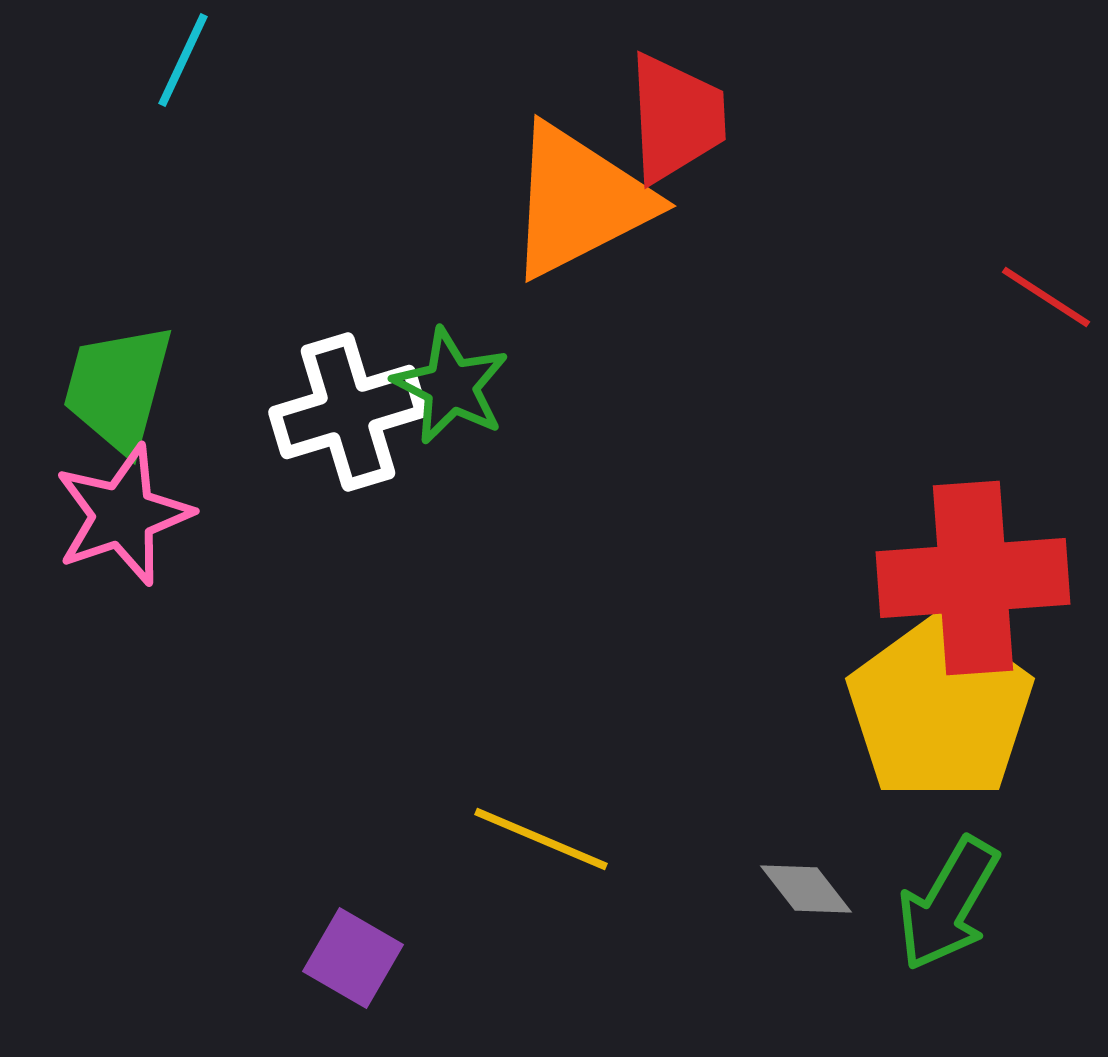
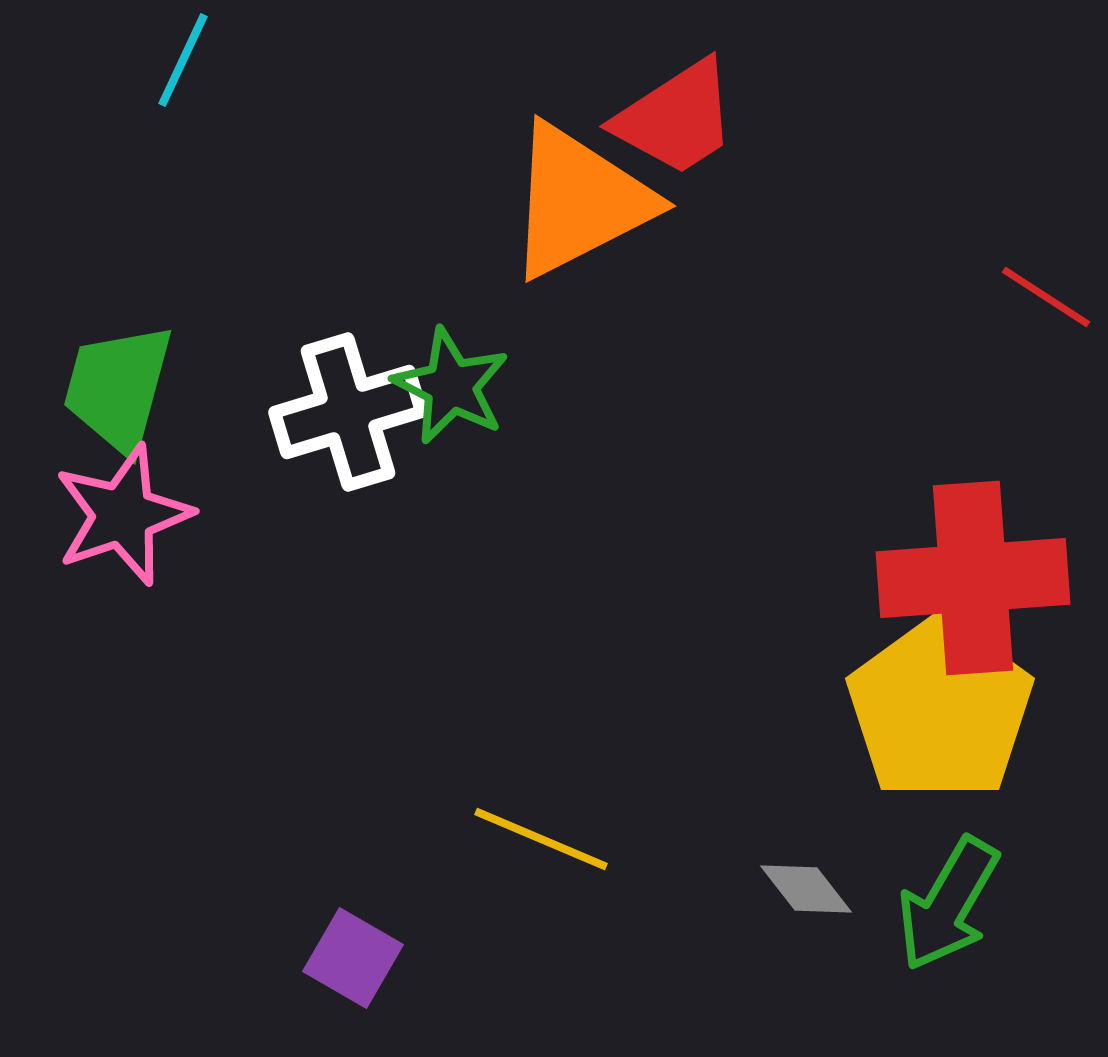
red trapezoid: rotated 60 degrees clockwise
